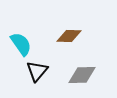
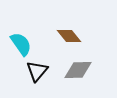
brown diamond: rotated 50 degrees clockwise
gray diamond: moved 4 px left, 5 px up
